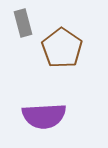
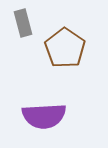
brown pentagon: moved 3 px right
